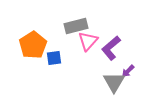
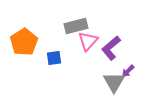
orange pentagon: moved 9 px left, 3 px up
